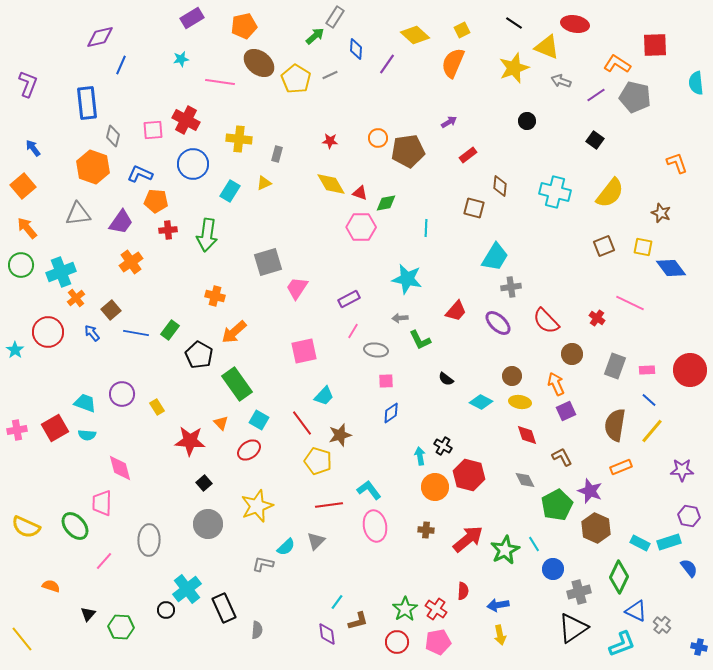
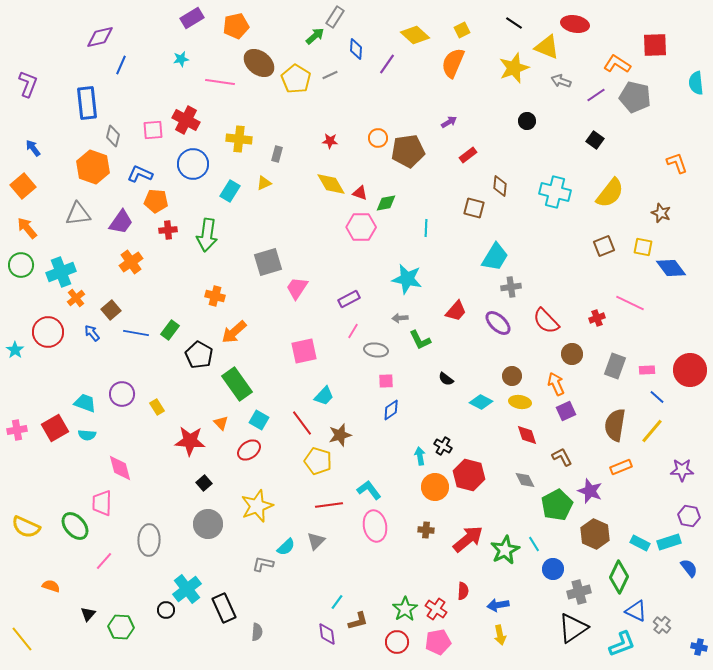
orange pentagon at (244, 26): moved 8 px left
red cross at (597, 318): rotated 35 degrees clockwise
blue line at (649, 400): moved 8 px right, 3 px up
blue diamond at (391, 413): moved 3 px up
brown hexagon at (596, 528): moved 1 px left, 6 px down
gray semicircle at (257, 630): moved 2 px down
